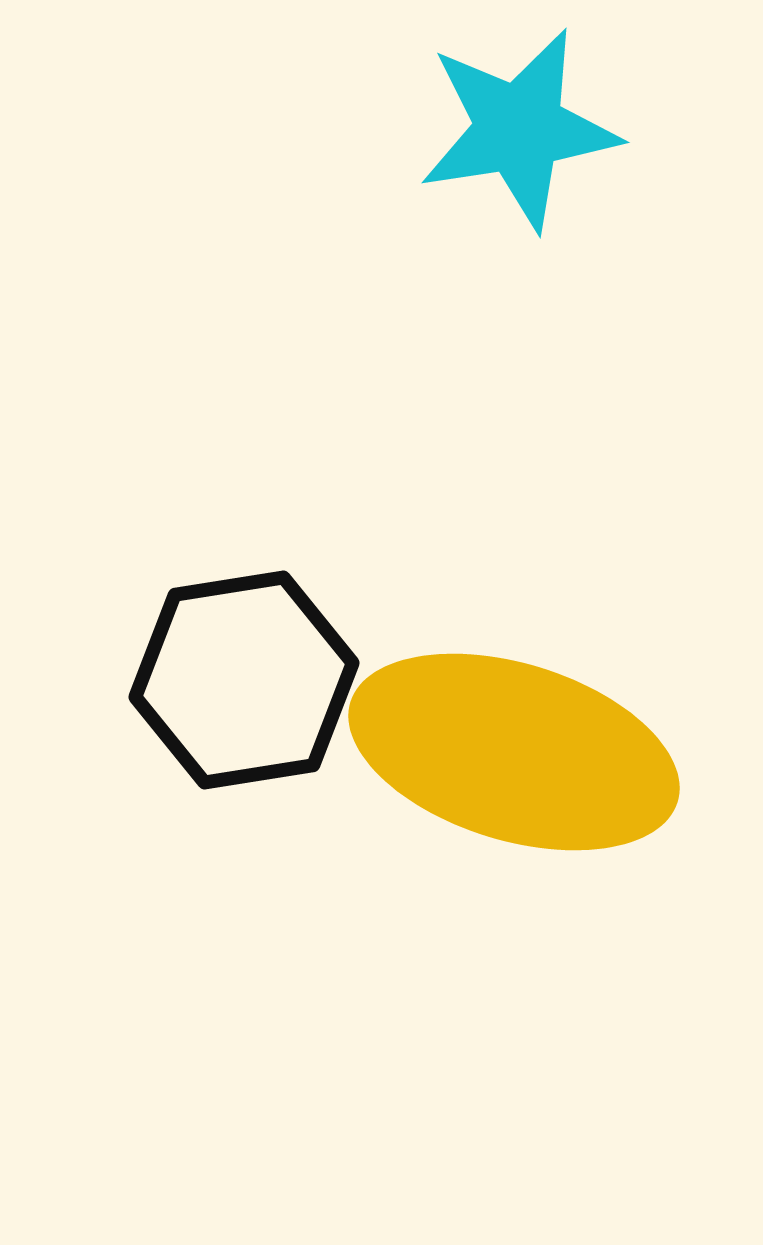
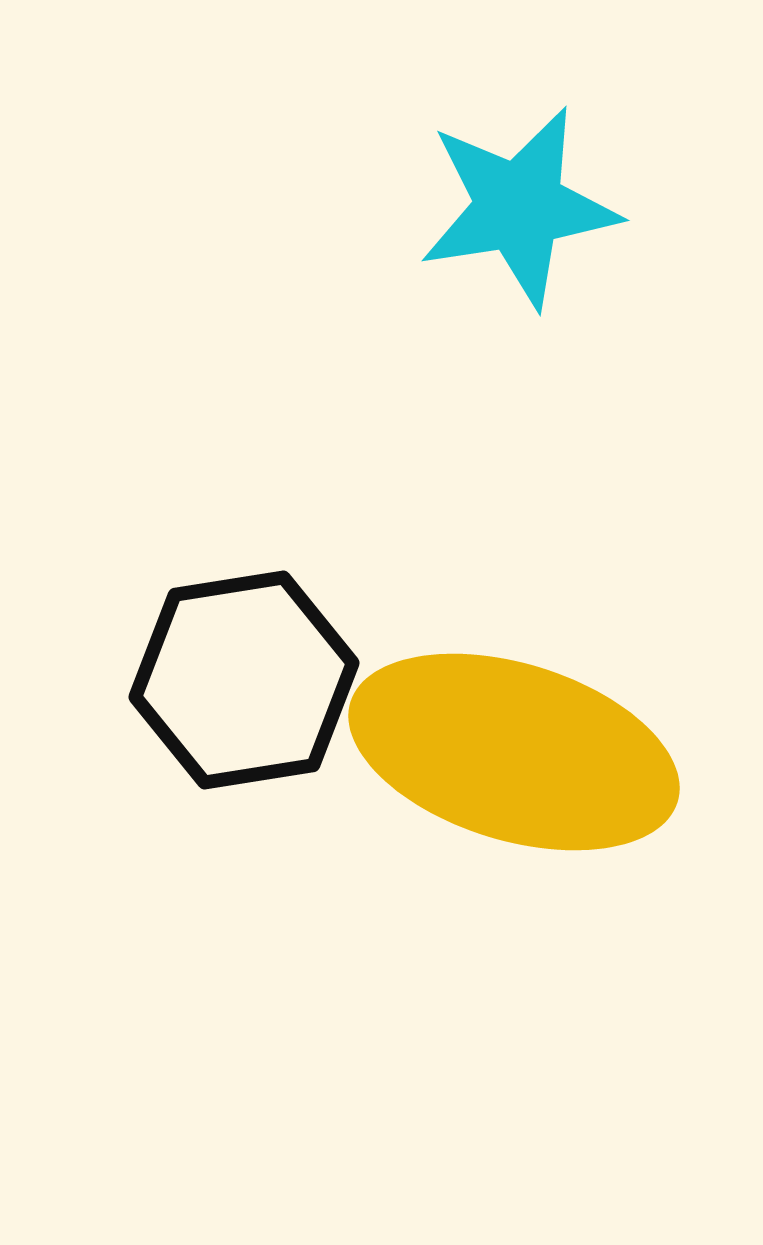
cyan star: moved 78 px down
